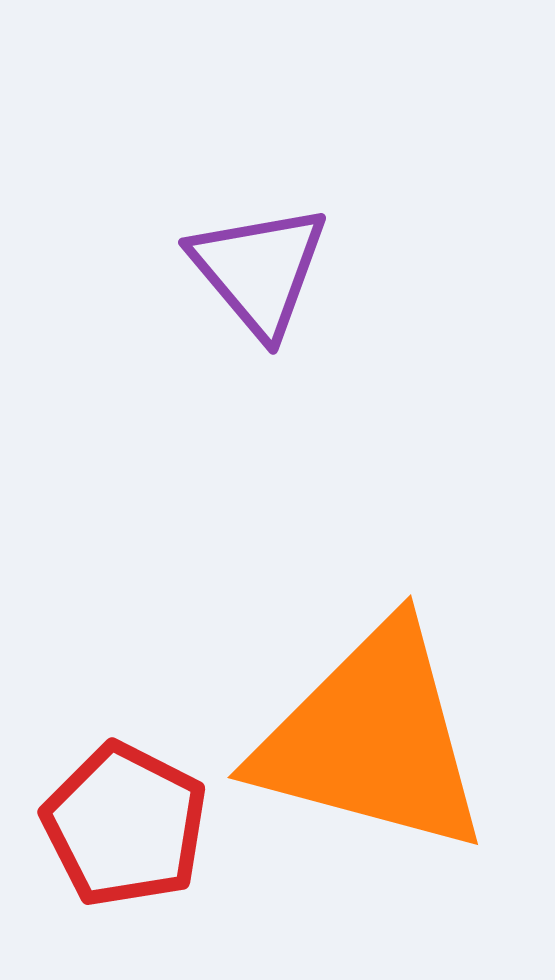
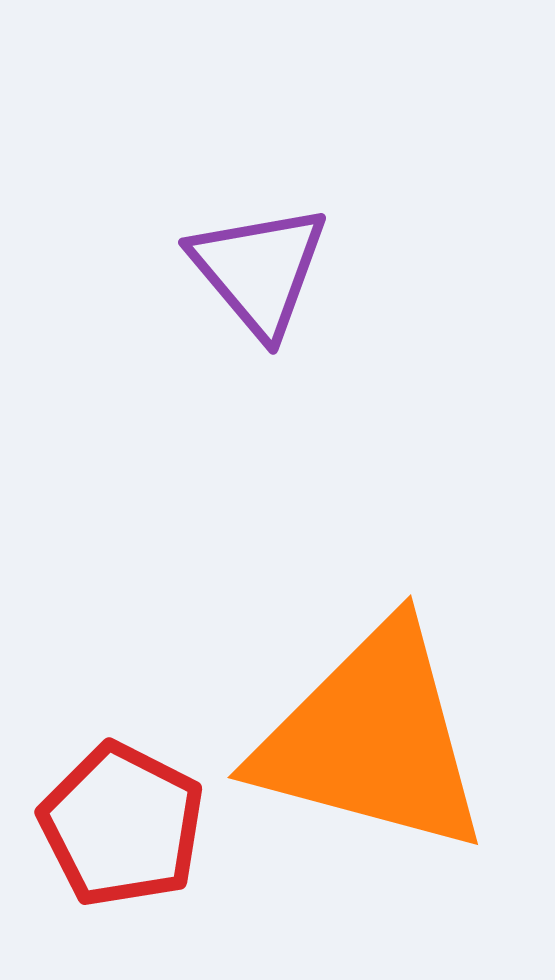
red pentagon: moved 3 px left
